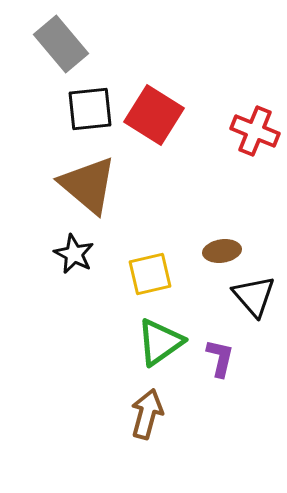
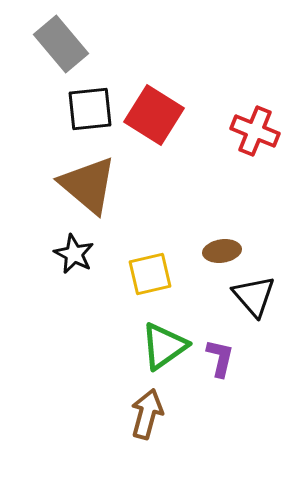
green triangle: moved 4 px right, 4 px down
